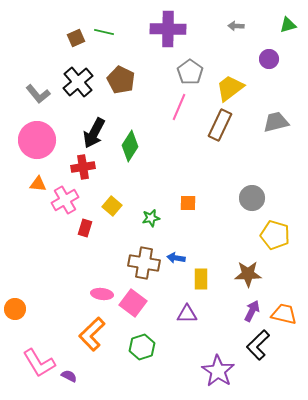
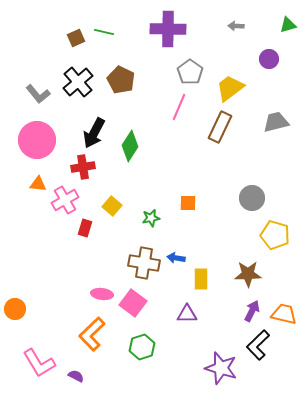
brown rectangle at (220, 125): moved 2 px down
purple star at (218, 371): moved 3 px right, 3 px up; rotated 16 degrees counterclockwise
purple semicircle at (69, 376): moved 7 px right
